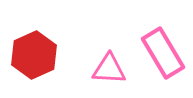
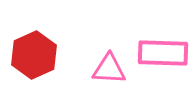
pink rectangle: rotated 57 degrees counterclockwise
